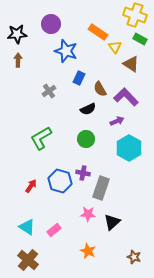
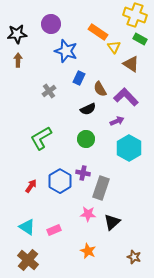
yellow triangle: moved 1 px left
blue hexagon: rotated 15 degrees clockwise
pink rectangle: rotated 16 degrees clockwise
